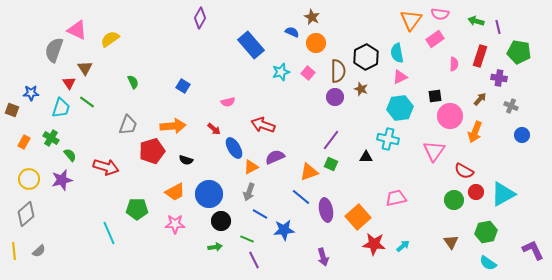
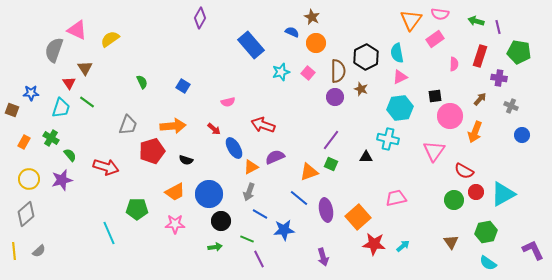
green semicircle at (133, 82): moved 9 px right
blue line at (301, 197): moved 2 px left, 1 px down
purple line at (254, 260): moved 5 px right, 1 px up
